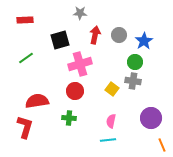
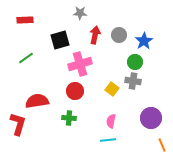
red L-shape: moved 7 px left, 3 px up
